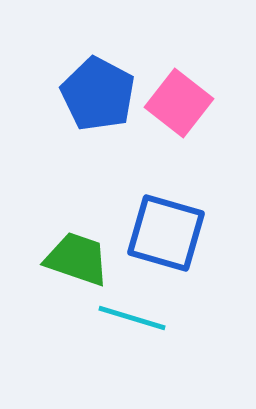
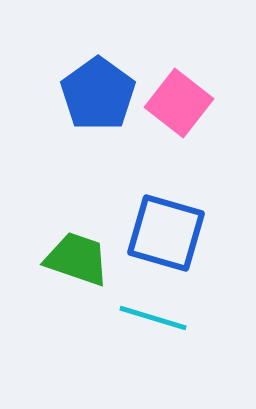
blue pentagon: rotated 8 degrees clockwise
cyan line: moved 21 px right
